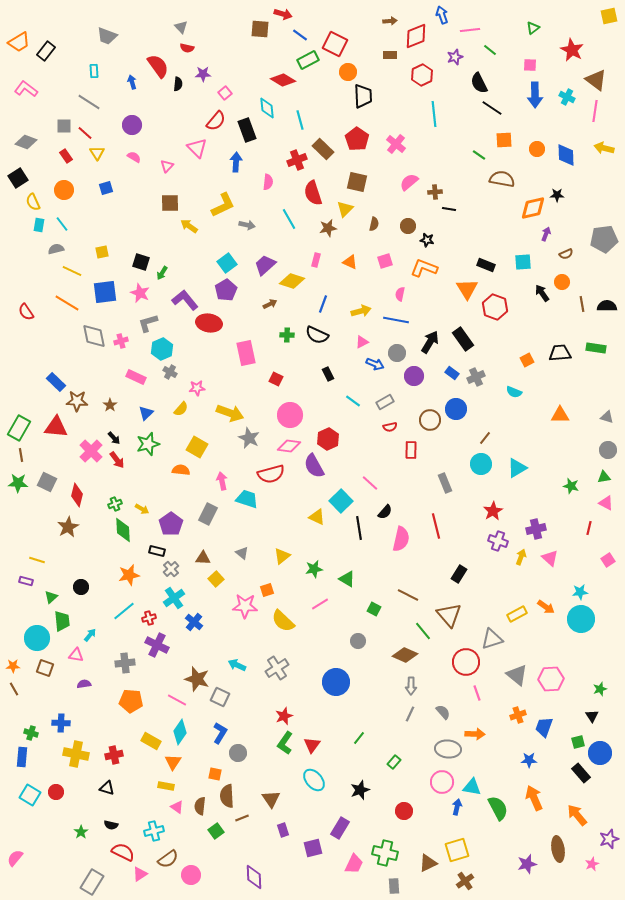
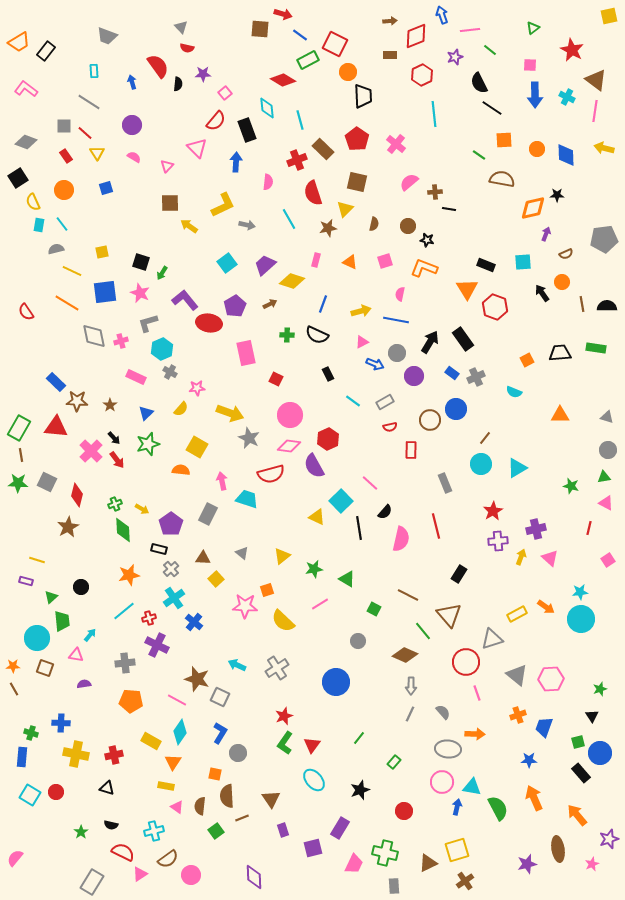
purple pentagon at (226, 290): moved 9 px right, 16 px down
purple cross at (498, 541): rotated 24 degrees counterclockwise
black rectangle at (157, 551): moved 2 px right, 2 px up
